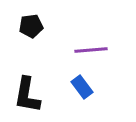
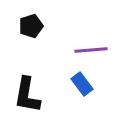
black pentagon: rotated 10 degrees counterclockwise
blue rectangle: moved 3 px up
